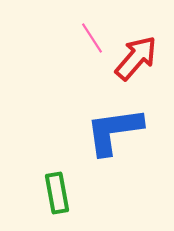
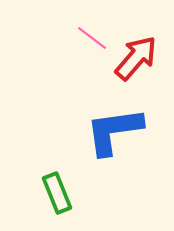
pink line: rotated 20 degrees counterclockwise
green rectangle: rotated 12 degrees counterclockwise
